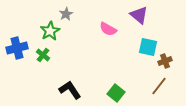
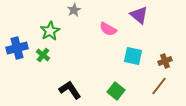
gray star: moved 8 px right, 4 px up
cyan square: moved 15 px left, 9 px down
green square: moved 2 px up
